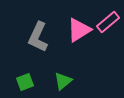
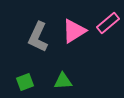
pink rectangle: moved 1 px down
pink triangle: moved 5 px left, 1 px down
green triangle: rotated 36 degrees clockwise
